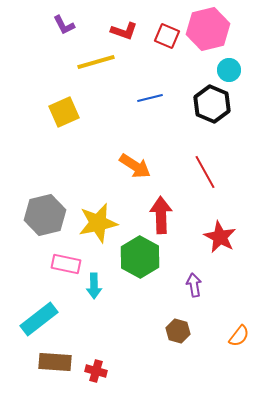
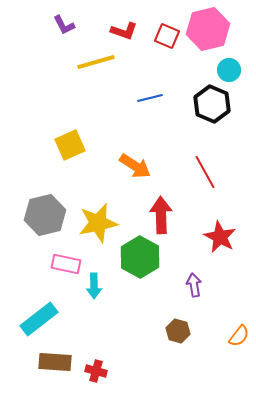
yellow square: moved 6 px right, 33 px down
